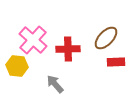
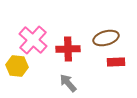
brown ellipse: rotated 30 degrees clockwise
gray arrow: moved 13 px right, 1 px up
